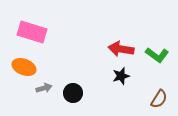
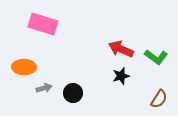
pink rectangle: moved 11 px right, 8 px up
red arrow: rotated 15 degrees clockwise
green L-shape: moved 1 px left, 2 px down
orange ellipse: rotated 20 degrees counterclockwise
